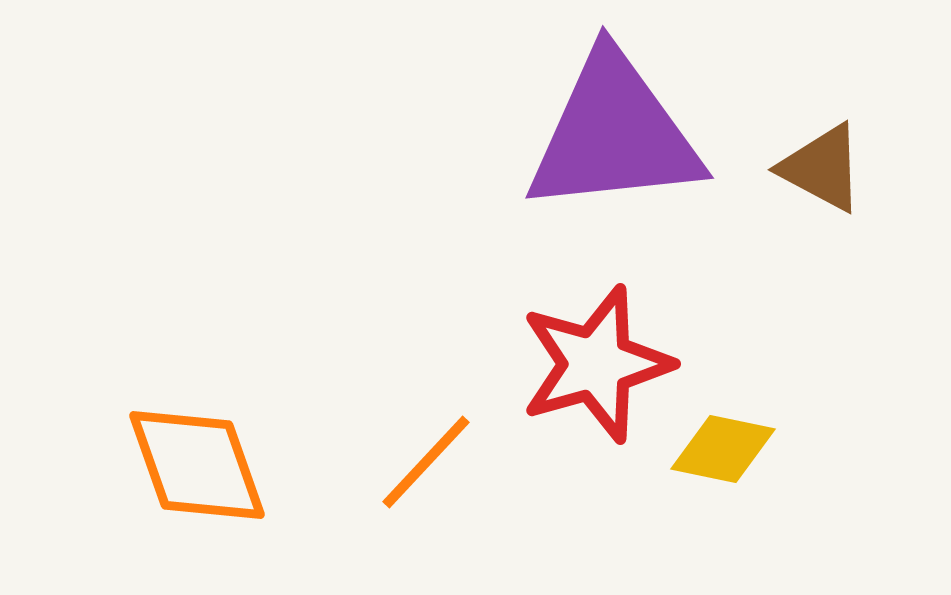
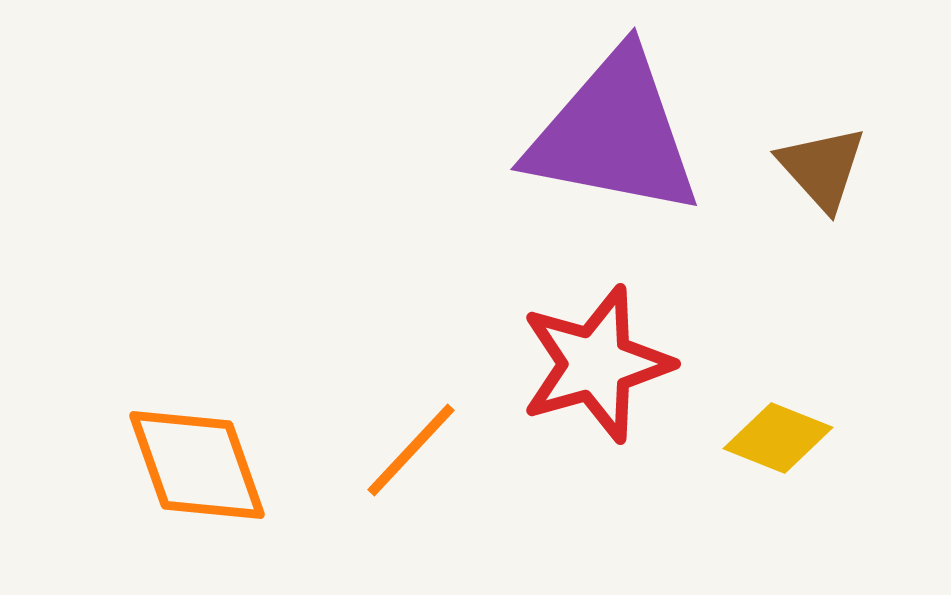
purple triangle: rotated 17 degrees clockwise
brown triangle: rotated 20 degrees clockwise
yellow diamond: moved 55 px right, 11 px up; rotated 10 degrees clockwise
orange line: moved 15 px left, 12 px up
